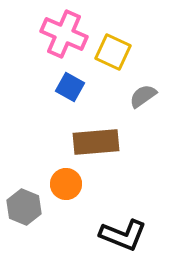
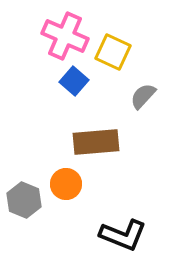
pink cross: moved 1 px right, 2 px down
blue square: moved 4 px right, 6 px up; rotated 12 degrees clockwise
gray semicircle: rotated 12 degrees counterclockwise
gray hexagon: moved 7 px up
